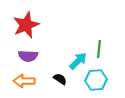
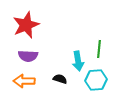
cyan arrow: rotated 126 degrees clockwise
black semicircle: rotated 16 degrees counterclockwise
